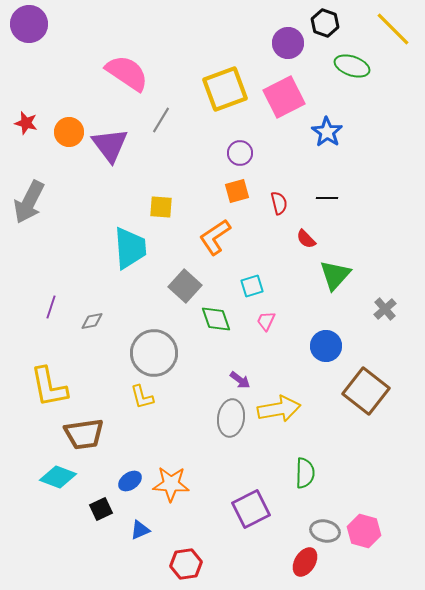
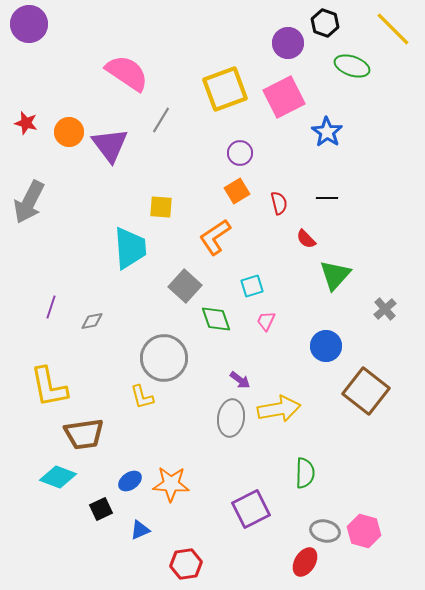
orange square at (237, 191): rotated 15 degrees counterclockwise
gray circle at (154, 353): moved 10 px right, 5 px down
